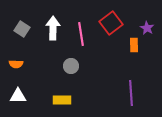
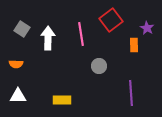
red square: moved 3 px up
white arrow: moved 5 px left, 10 px down
gray circle: moved 28 px right
